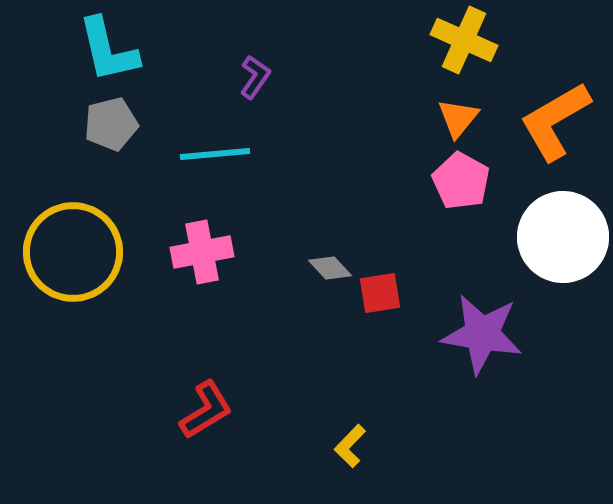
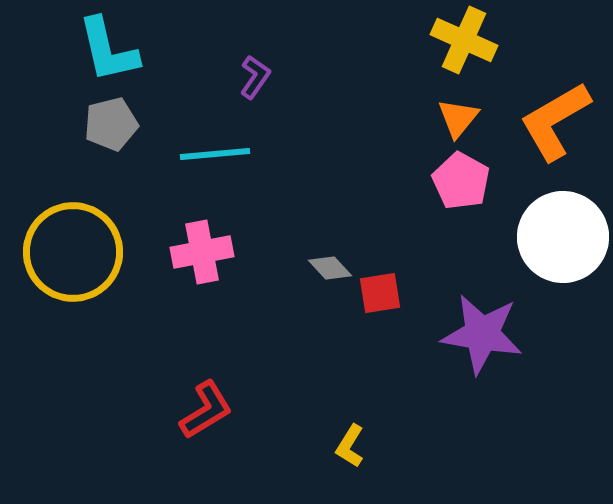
yellow L-shape: rotated 12 degrees counterclockwise
